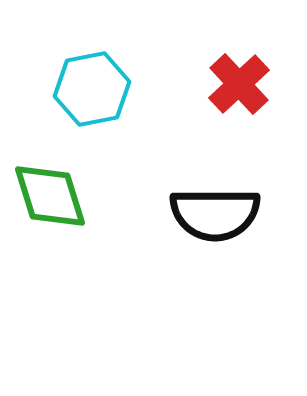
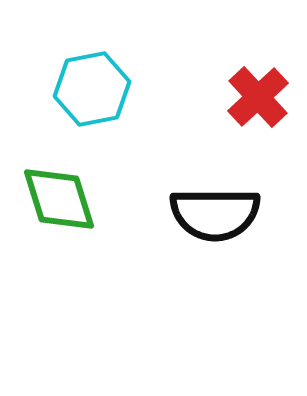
red cross: moved 19 px right, 13 px down
green diamond: moved 9 px right, 3 px down
